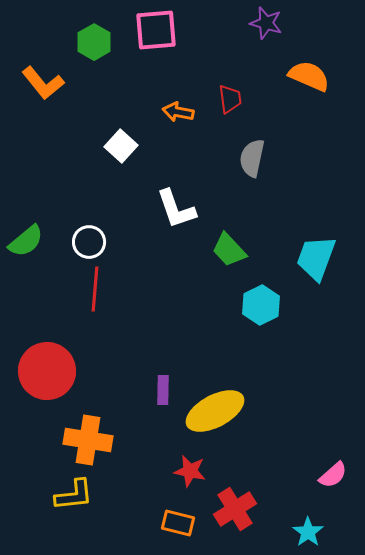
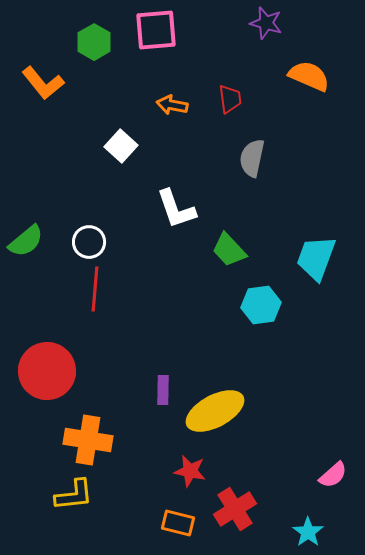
orange arrow: moved 6 px left, 7 px up
cyan hexagon: rotated 18 degrees clockwise
